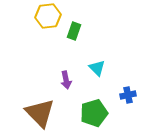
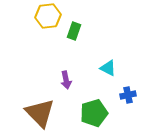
cyan triangle: moved 11 px right; rotated 18 degrees counterclockwise
